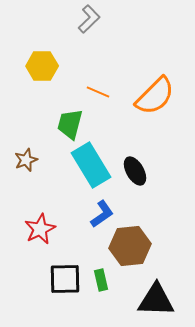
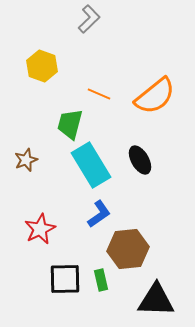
yellow hexagon: rotated 20 degrees clockwise
orange line: moved 1 px right, 2 px down
orange semicircle: rotated 6 degrees clockwise
black ellipse: moved 5 px right, 11 px up
blue L-shape: moved 3 px left
brown hexagon: moved 2 px left, 3 px down
